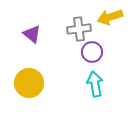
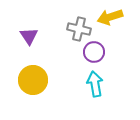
gray cross: rotated 20 degrees clockwise
purple triangle: moved 3 px left, 2 px down; rotated 18 degrees clockwise
purple circle: moved 2 px right
yellow circle: moved 4 px right, 3 px up
